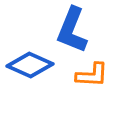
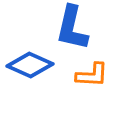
blue L-shape: moved 2 px up; rotated 9 degrees counterclockwise
